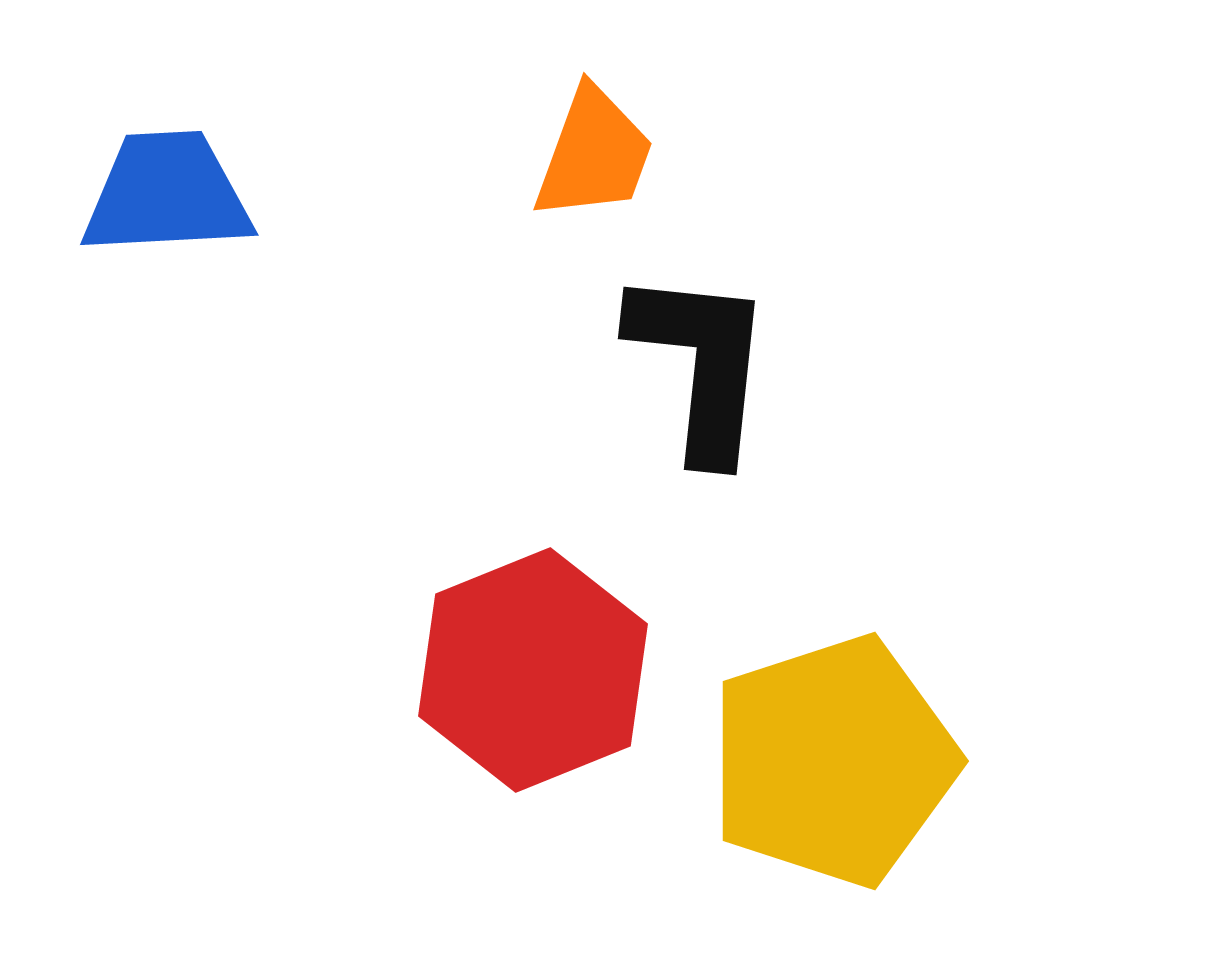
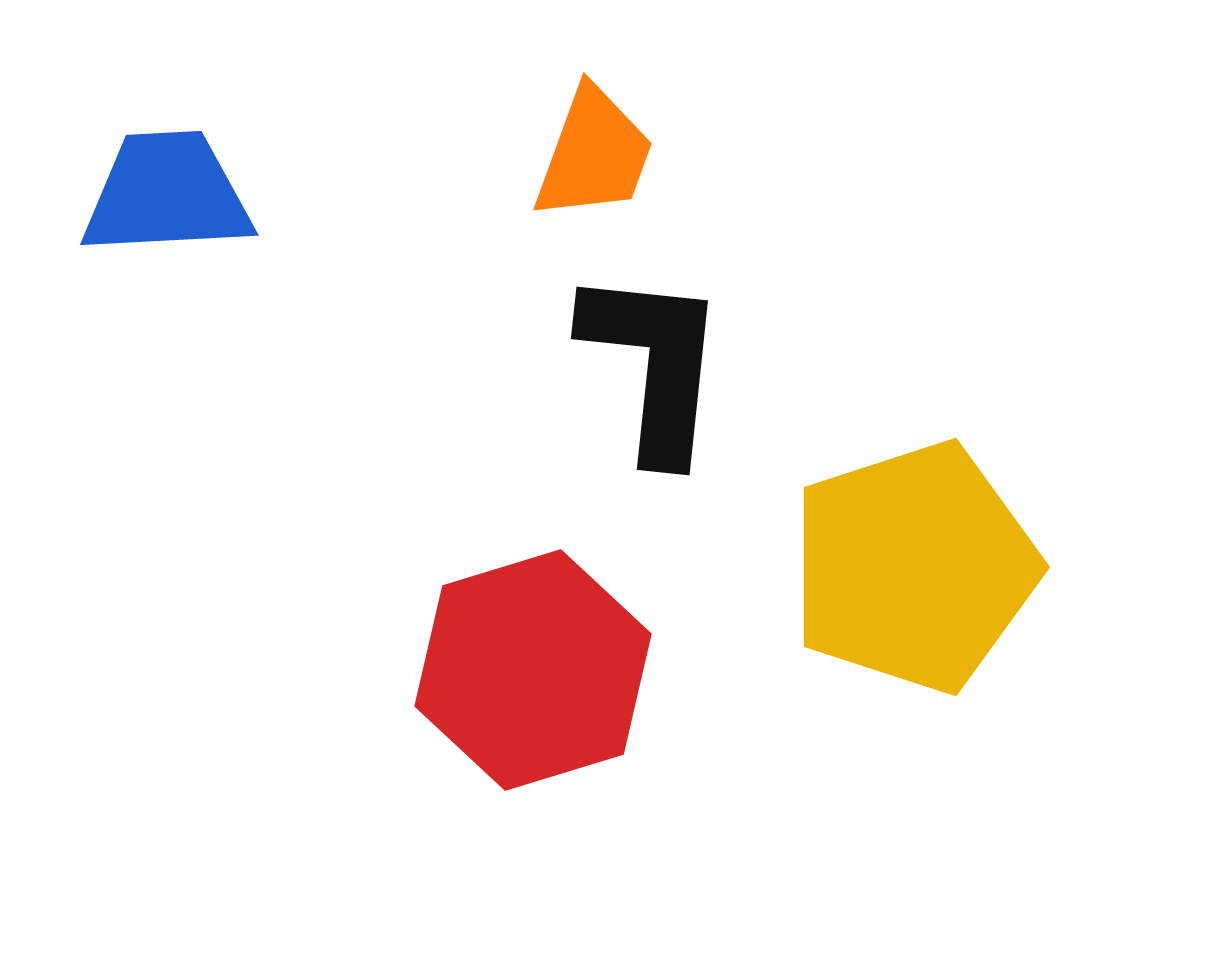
black L-shape: moved 47 px left
red hexagon: rotated 5 degrees clockwise
yellow pentagon: moved 81 px right, 194 px up
